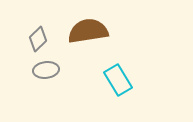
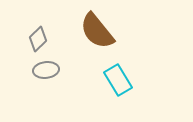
brown semicircle: moved 9 px right; rotated 120 degrees counterclockwise
